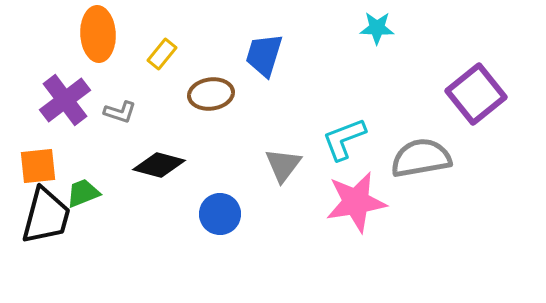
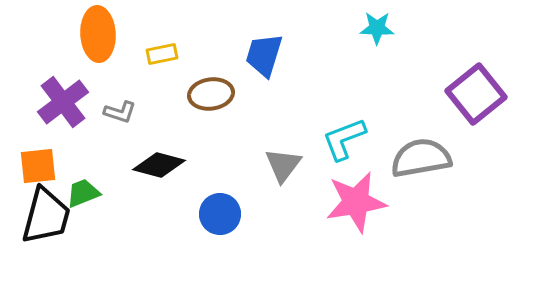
yellow rectangle: rotated 40 degrees clockwise
purple cross: moved 2 px left, 2 px down
